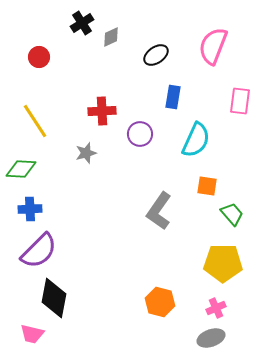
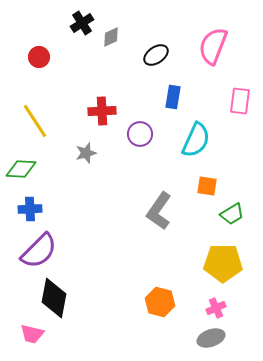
green trapezoid: rotated 100 degrees clockwise
